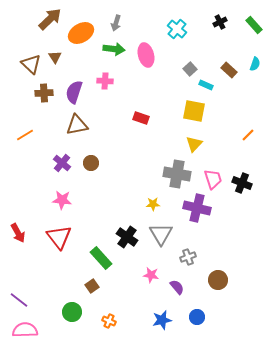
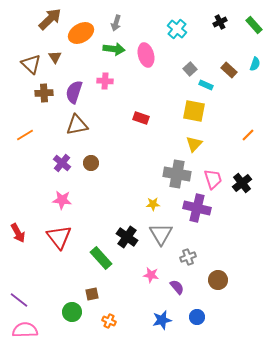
black cross at (242, 183): rotated 30 degrees clockwise
brown square at (92, 286): moved 8 px down; rotated 24 degrees clockwise
